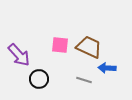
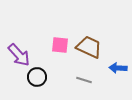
blue arrow: moved 11 px right
black circle: moved 2 px left, 2 px up
